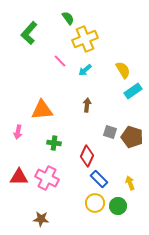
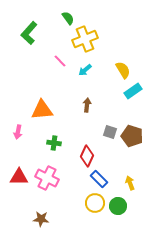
brown pentagon: moved 1 px up
